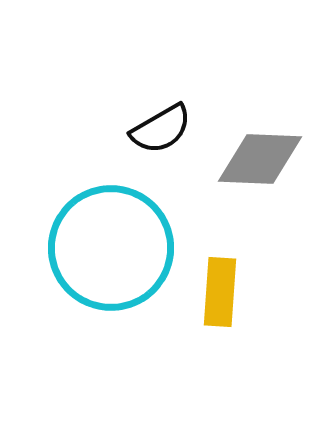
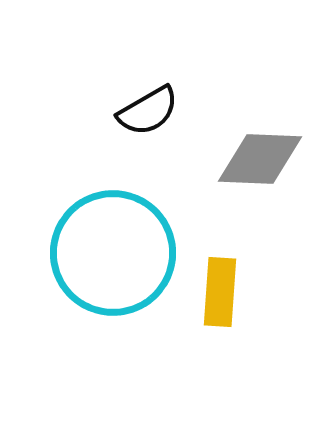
black semicircle: moved 13 px left, 18 px up
cyan circle: moved 2 px right, 5 px down
